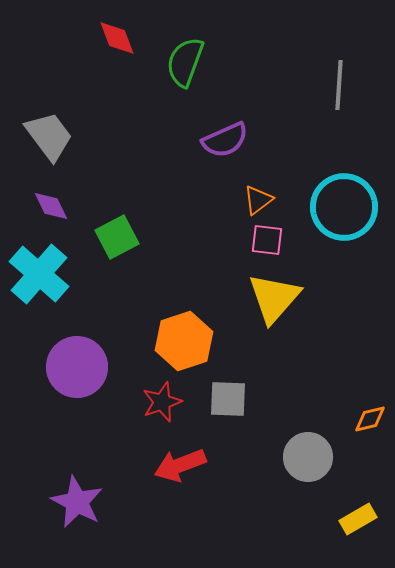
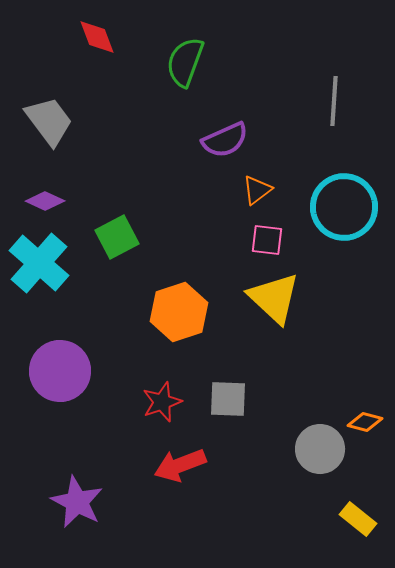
red diamond: moved 20 px left, 1 px up
gray line: moved 5 px left, 16 px down
gray trapezoid: moved 15 px up
orange triangle: moved 1 px left, 10 px up
purple diamond: moved 6 px left, 5 px up; rotated 39 degrees counterclockwise
cyan cross: moved 11 px up
yellow triangle: rotated 28 degrees counterclockwise
orange hexagon: moved 5 px left, 29 px up
purple circle: moved 17 px left, 4 px down
orange diamond: moved 5 px left, 3 px down; rotated 28 degrees clockwise
gray circle: moved 12 px right, 8 px up
yellow rectangle: rotated 69 degrees clockwise
